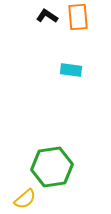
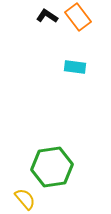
orange rectangle: rotated 32 degrees counterclockwise
cyan rectangle: moved 4 px right, 3 px up
yellow semicircle: rotated 90 degrees counterclockwise
